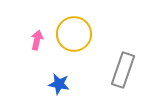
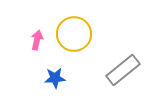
gray rectangle: rotated 32 degrees clockwise
blue star: moved 4 px left, 6 px up; rotated 15 degrees counterclockwise
